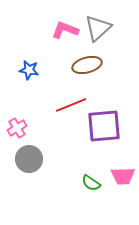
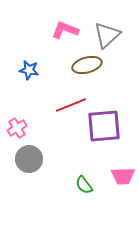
gray triangle: moved 9 px right, 7 px down
green semicircle: moved 7 px left, 2 px down; rotated 18 degrees clockwise
